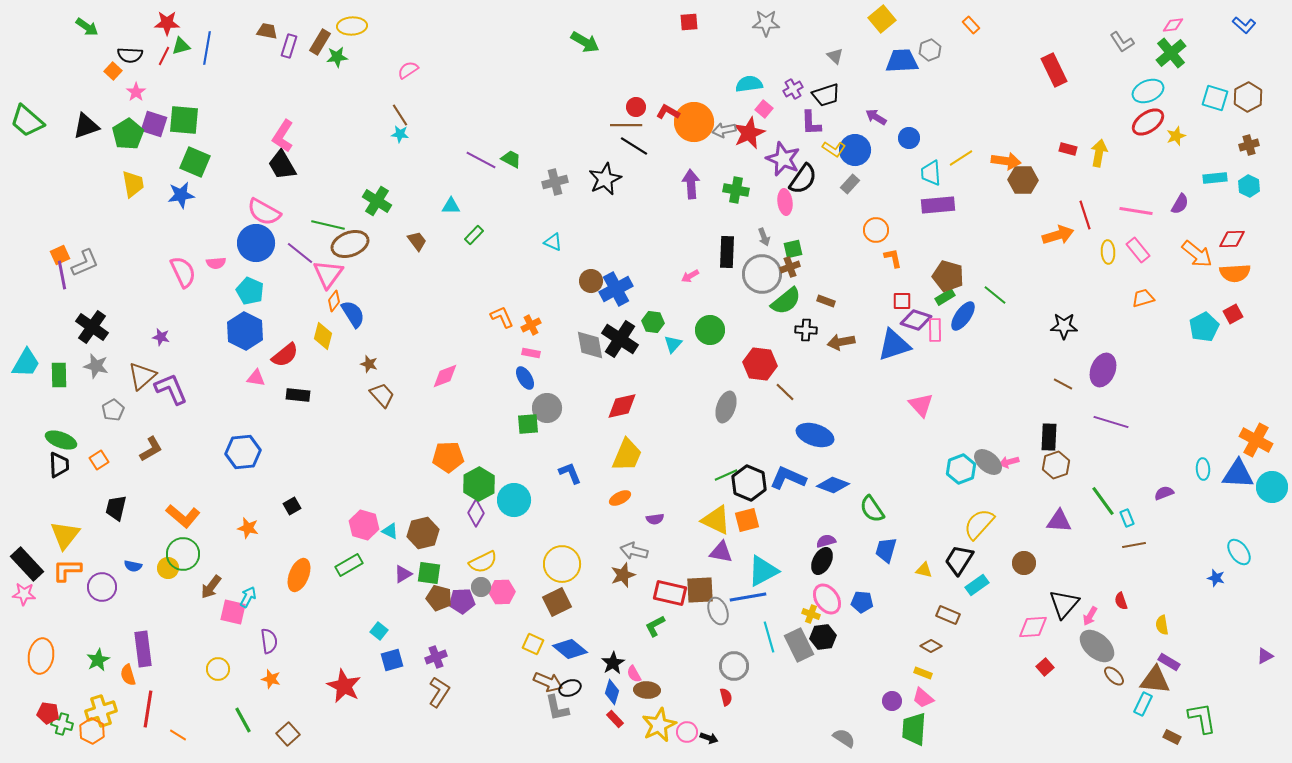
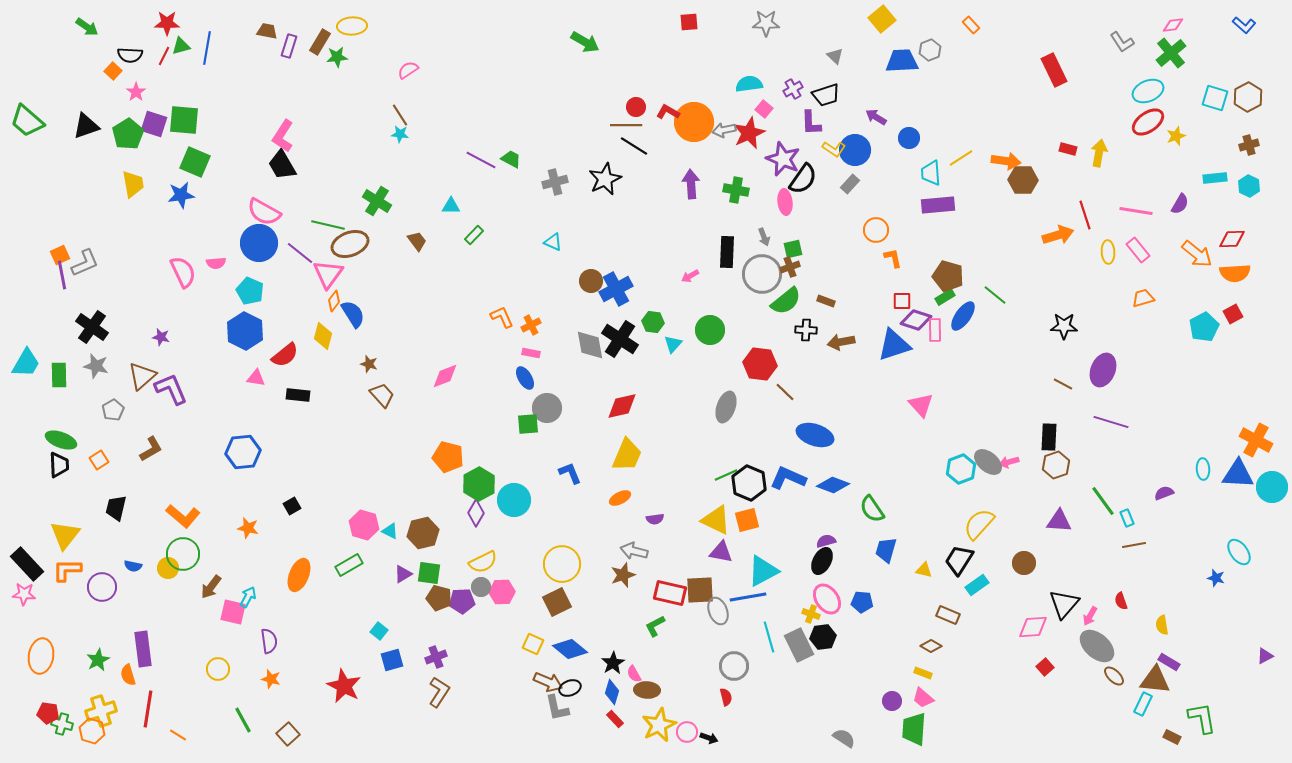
blue circle at (256, 243): moved 3 px right
orange pentagon at (448, 457): rotated 16 degrees clockwise
orange hexagon at (92, 731): rotated 10 degrees counterclockwise
